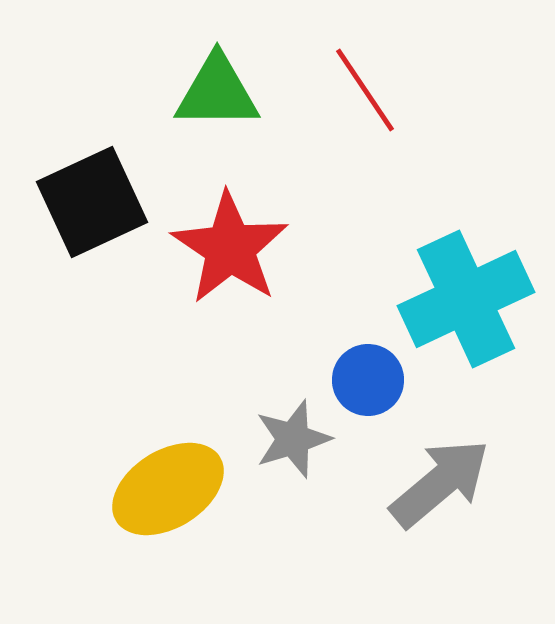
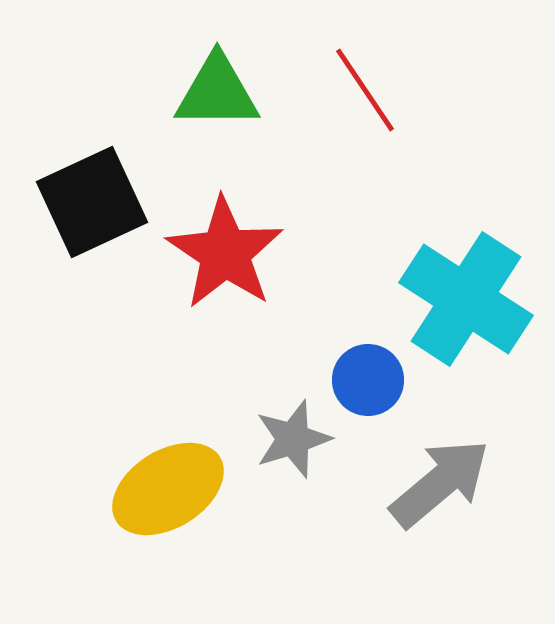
red star: moved 5 px left, 5 px down
cyan cross: rotated 32 degrees counterclockwise
